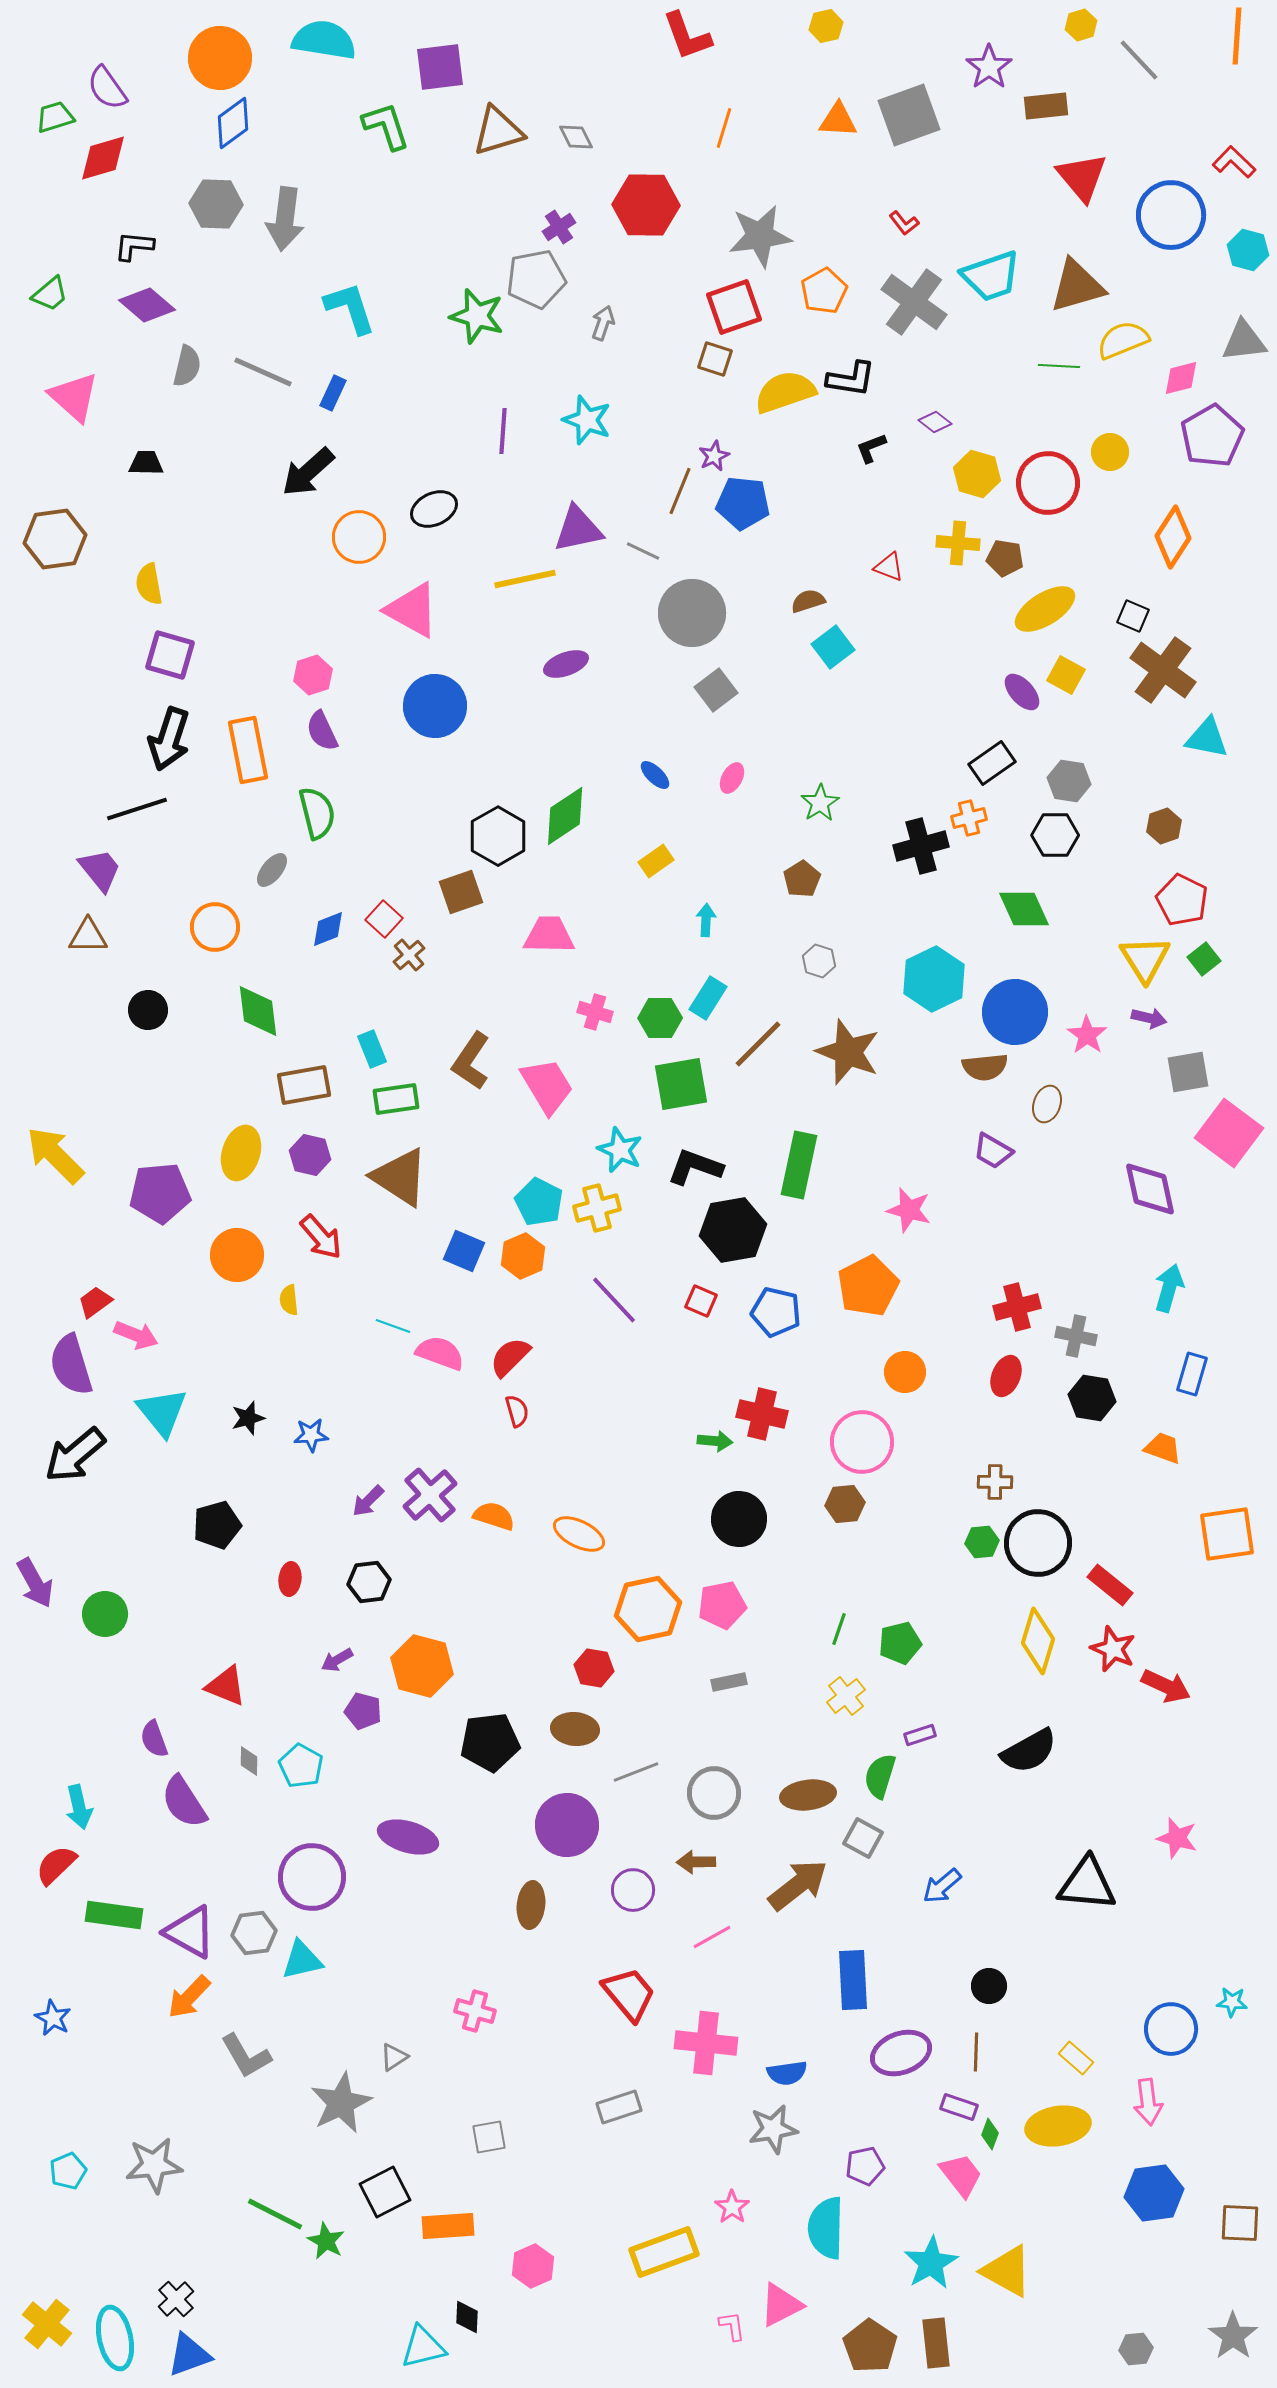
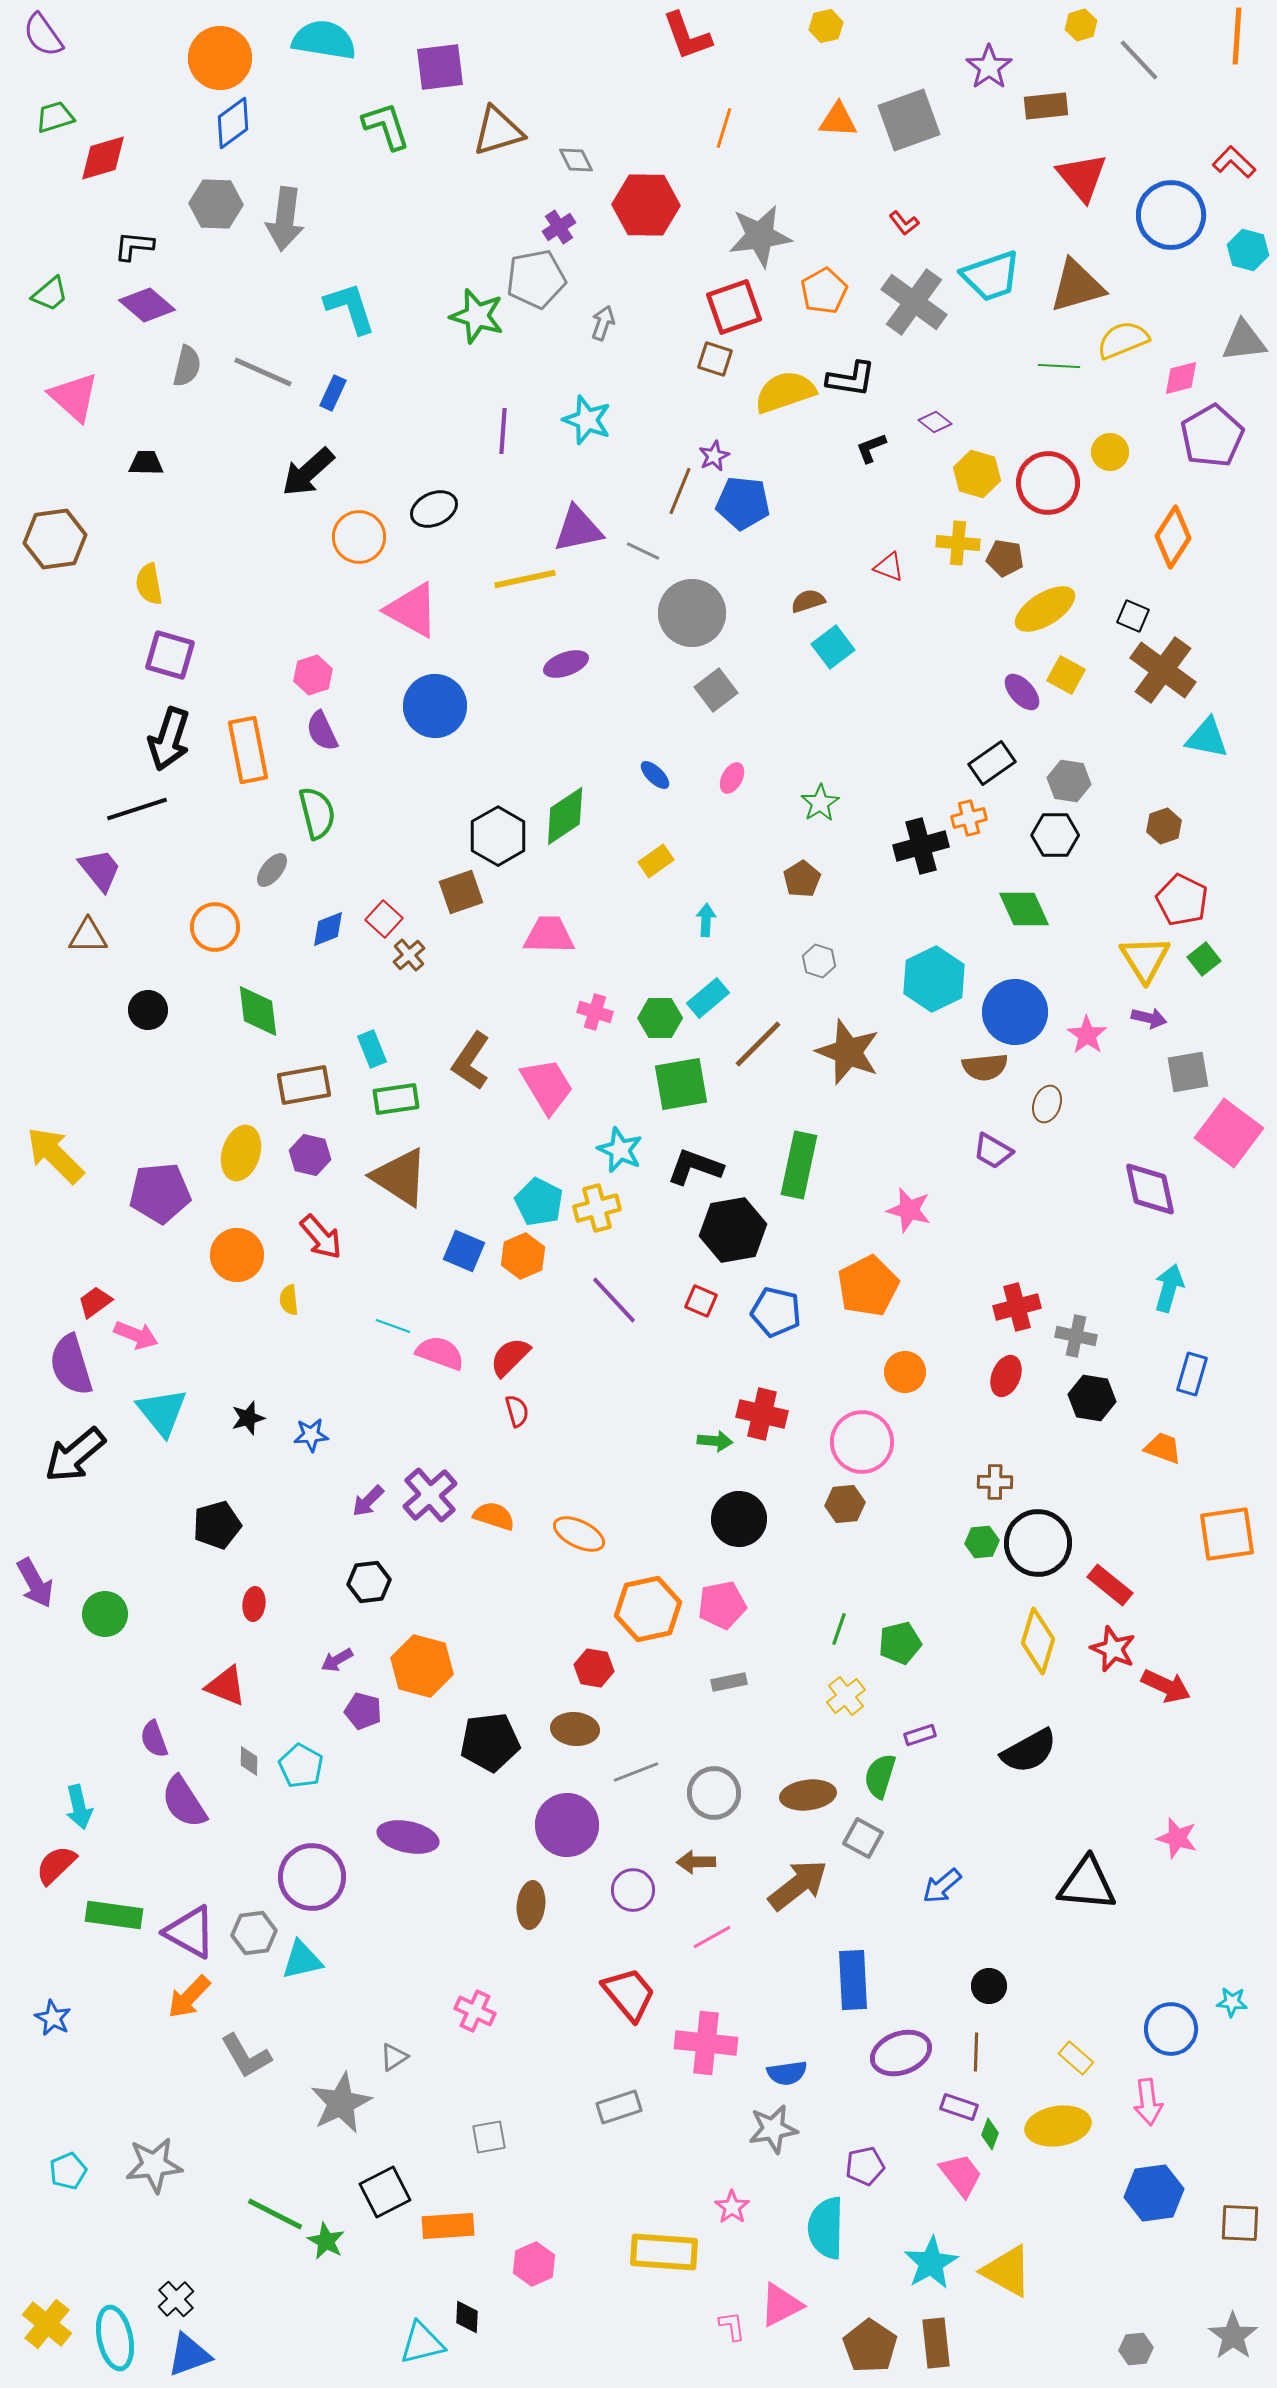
purple semicircle at (107, 88): moved 64 px left, 53 px up
gray square at (909, 115): moved 5 px down
gray diamond at (576, 137): moved 23 px down
cyan rectangle at (708, 998): rotated 18 degrees clockwise
red ellipse at (290, 1579): moved 36 px left, 25 px down
purple ellipse at (408, 1837): rotated 4 degrees counterclockwise
pink cross at (475, 2011): rotated 9 degrees clockwise
yellow rectangle at (664, 2252): rotated 24 degrees clockwise
pink hexagon at (533, 2266): moved 1 px right, 2 px up
cyan triangle at (423, 2347): moved 1 px left, 4 px up
